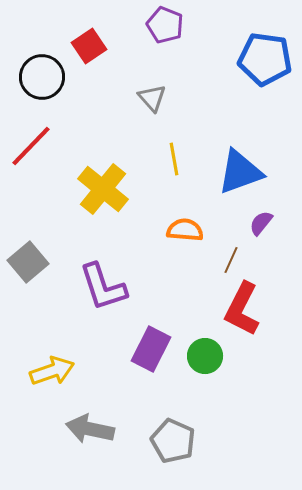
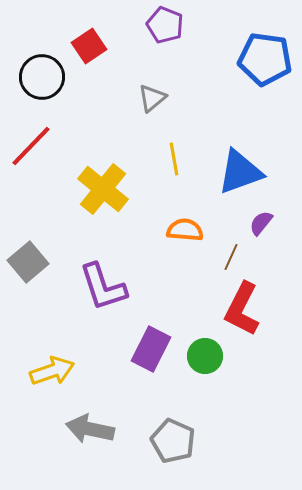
gray triangle: rotated 32 degrees clockwise
brown line: moved 3 px up
